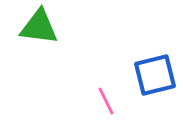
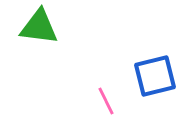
blue square: moved 1 px down
